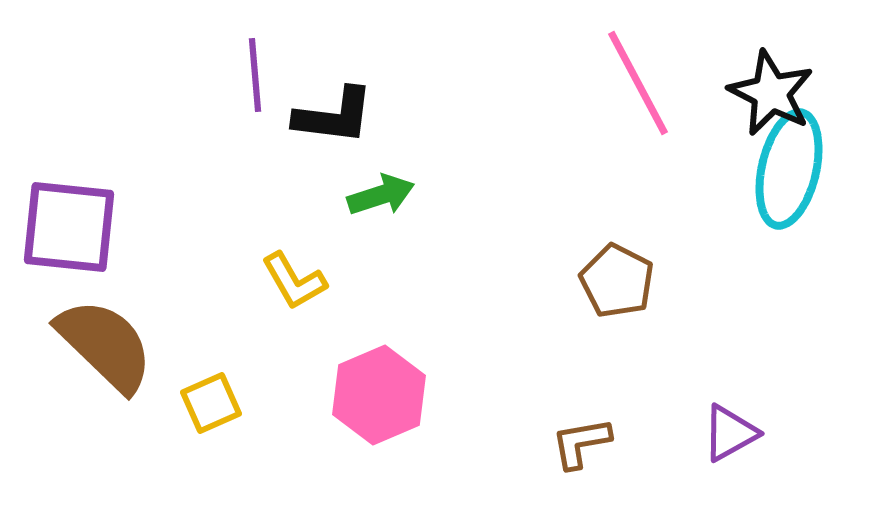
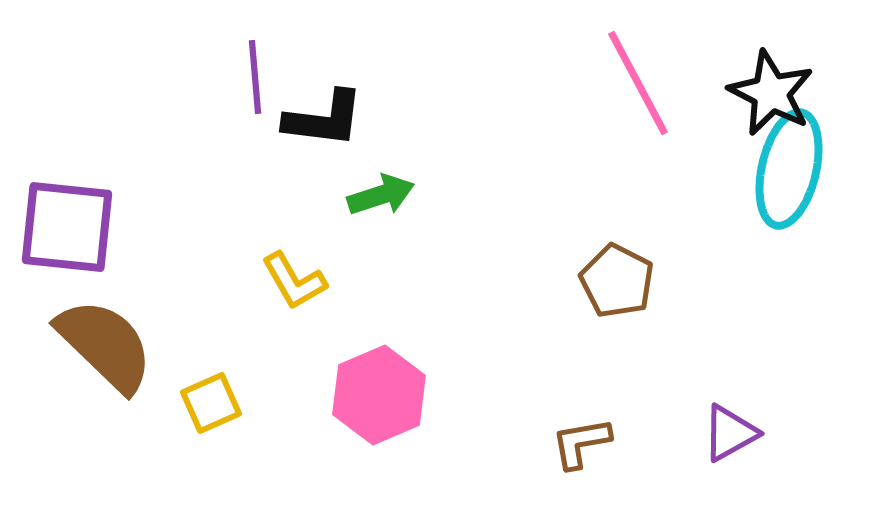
purple line: moved 2 px down
black L-shape: moved 10 px left, 3 px down
purple square: moved 2 px left
